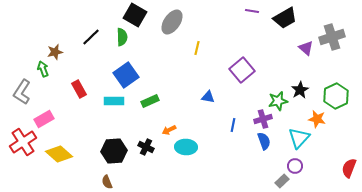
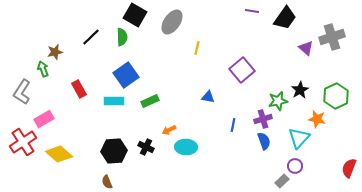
black trapezoid: rotated 25 degrees counterclockwise
